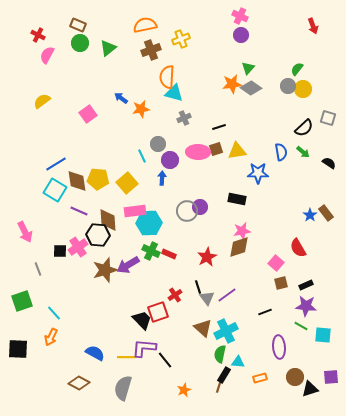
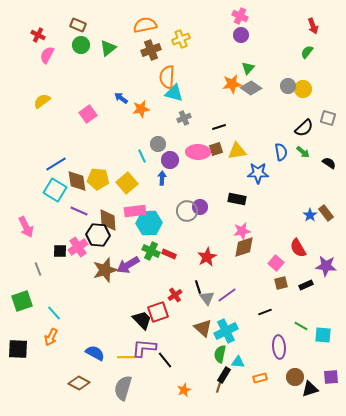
green circle at (80, 43): moved 1 px right, 2 px down
green semicircle at (297, 69): moved 10 px right, 17 px up
pink arrow at (25, 232): moved 1 px right, 5 px up
brown diamond at (239, 247): moved 5 px right
purple star at (306, 306): moved 20 px right, 40 px up
